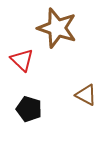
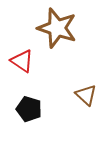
red triangle: moved 1 px down; rotated 10 degrees counterclockwise
brown triangle: rotated 15 degrees clockwise
